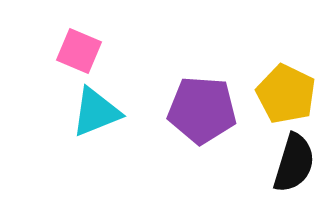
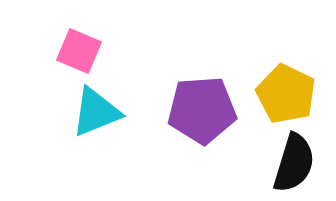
purple pentagon: rotated 8 degrees counterclockwise
